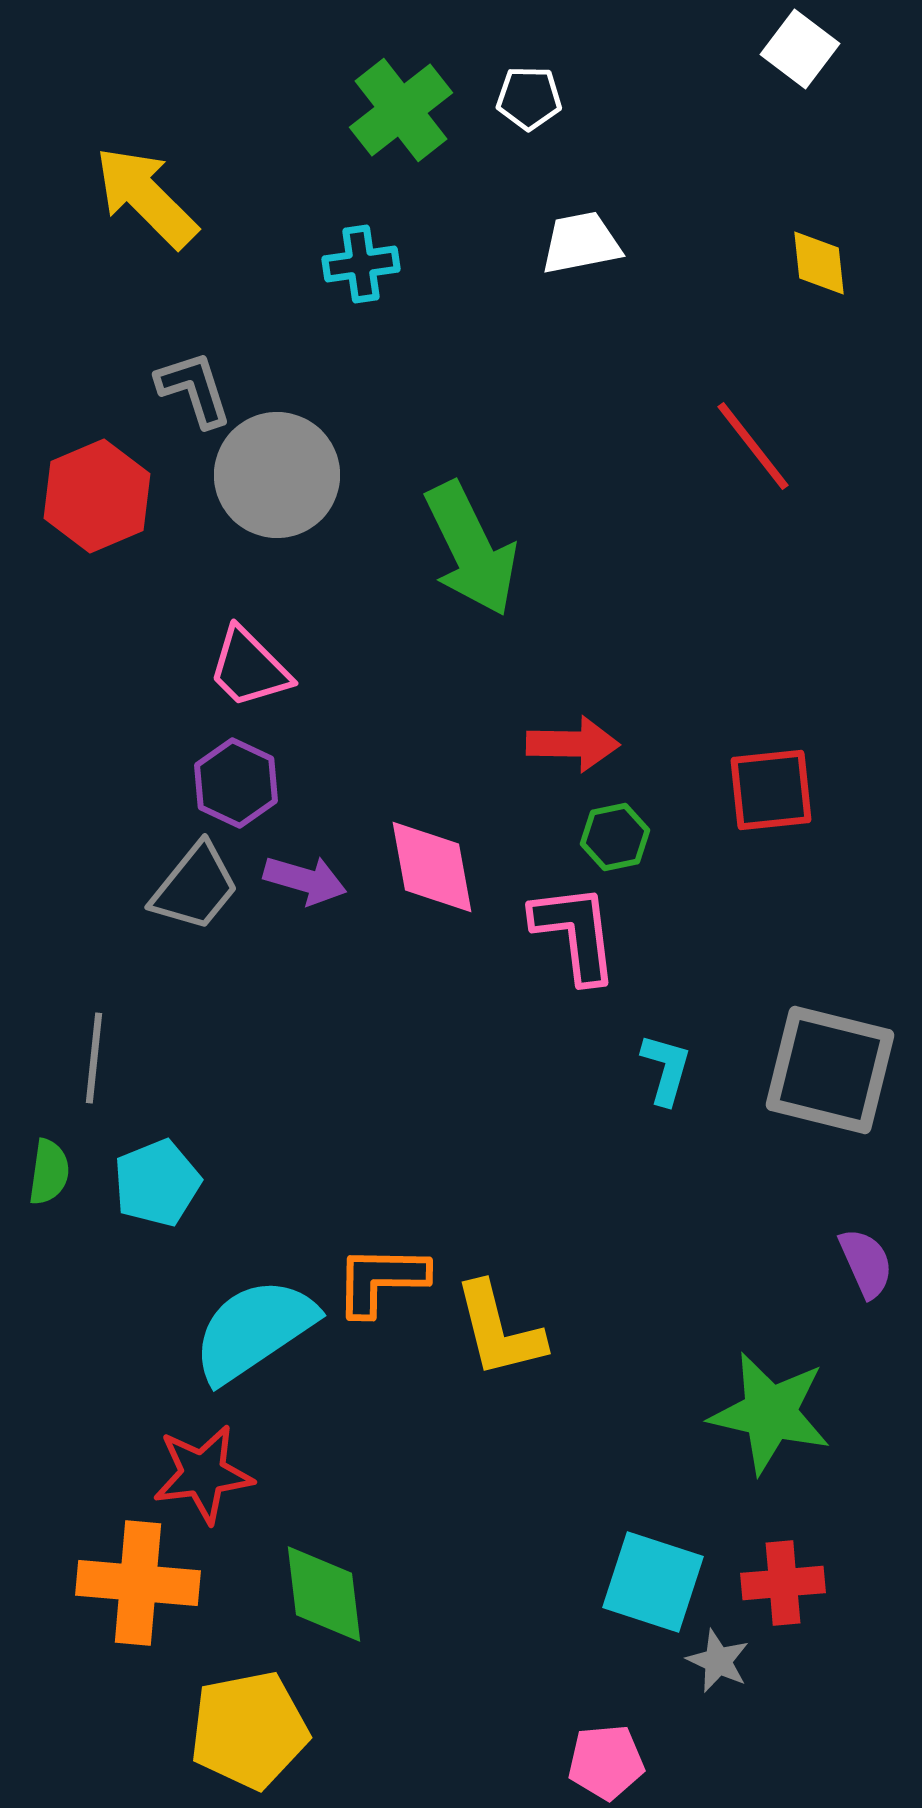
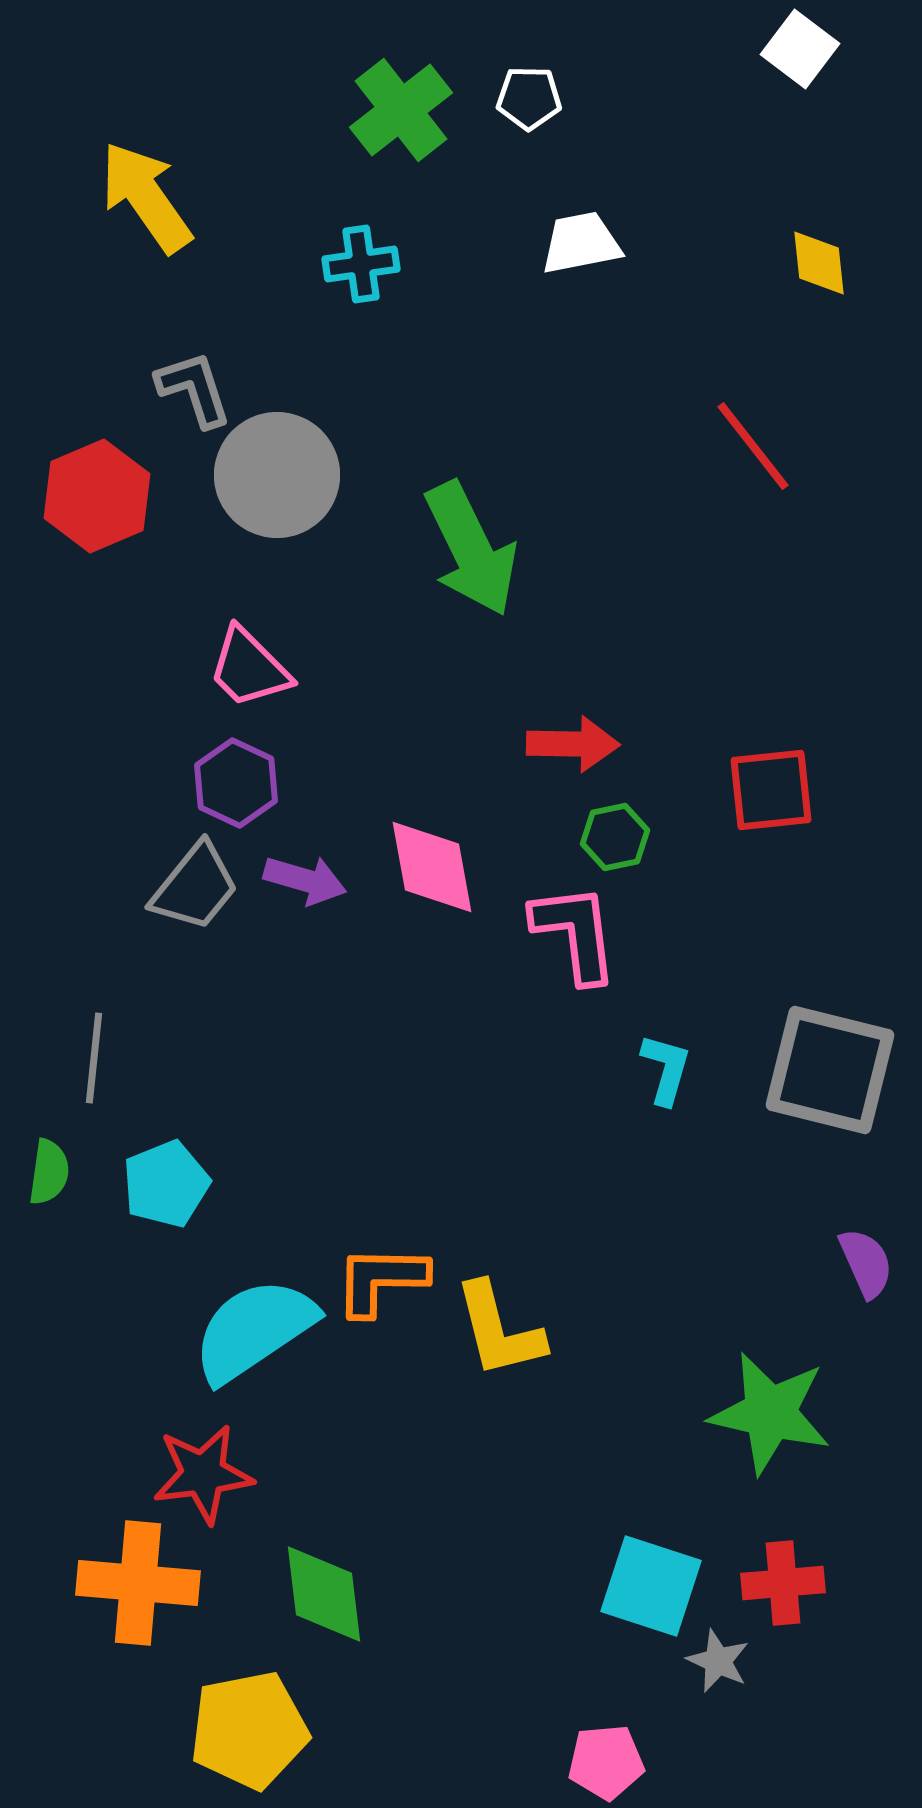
yellow arrow: rotated 10 degrees clockwise
cyan pentagon: moved 9 px right, 1 px down
cyan square: moved 2 px left, 4 px down
